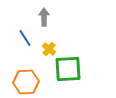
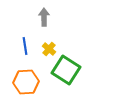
blue line: moved 8 px down; rotated 24 degrees clockwise
green square: moved 2 px left, 1 px down; rotated 36 degrees clockwise
